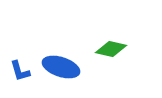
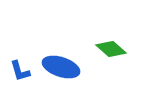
green diamond: rotated 28 degrees clockwise
